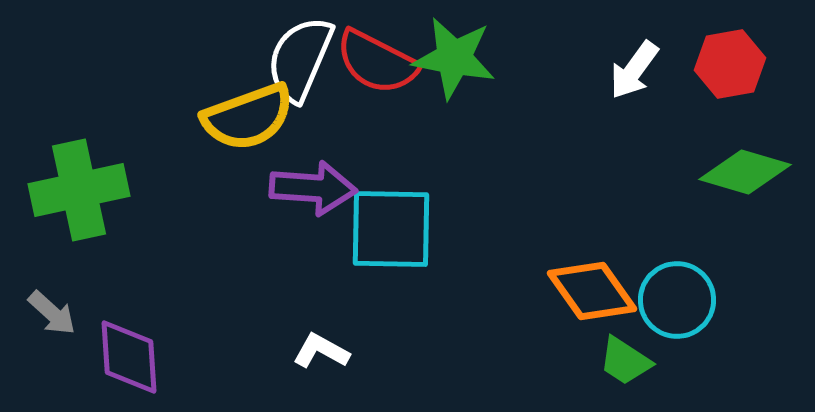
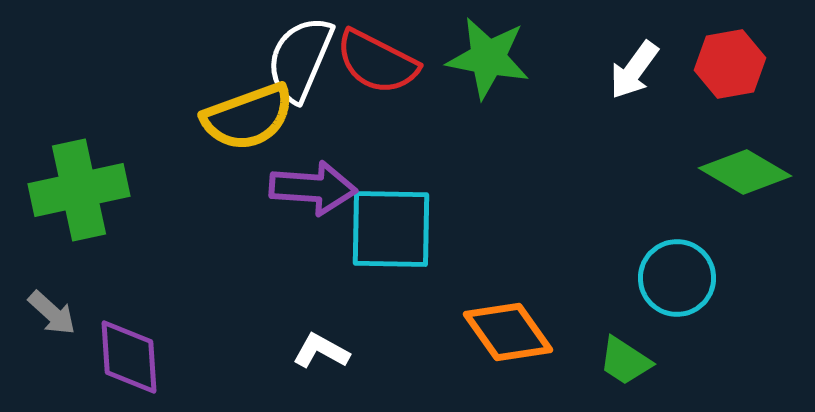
green star: moved 34 px right
green diamond: rotated 14 degrees clockwise
orange diamond: moved 84 px left, 41 px down
cyan circle: moved 22 px up
